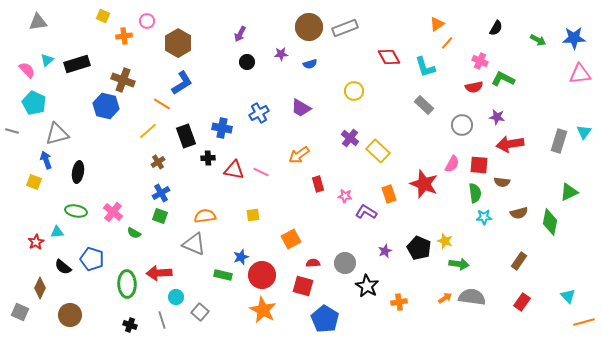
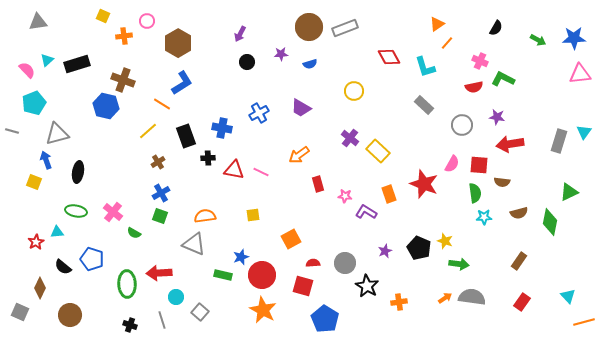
cyan pentagon at (34, 103): rotated 25 degrees clockwise
